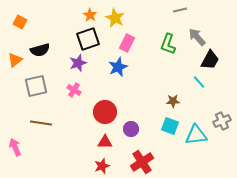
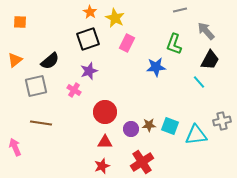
orange star: moved 3 px up
orange square: rotated 24 degrees counterclockwise
gray arrow: moved 9 px right, 6 px up
green L-shape: moved 6 px right
black semicircle: moved 10 px right, 11 px down; rotated 24 degrees counterclockwise
purple star: moved 11 px right, 8 px down
blue star: moved 38 px right; rotated 18 degrees clockwise
brown star: moved 24 px left, 24 px down
gray cross: rotated 12 degrees clockwise
